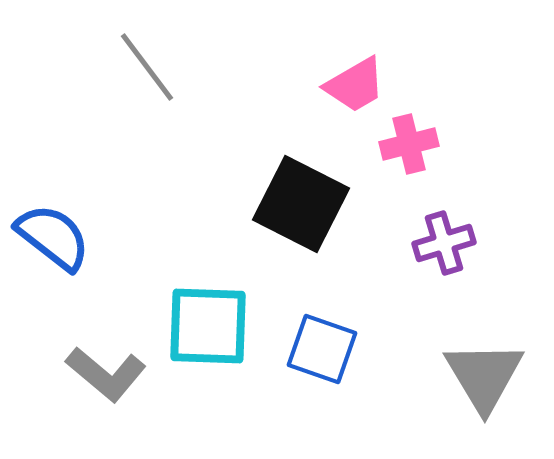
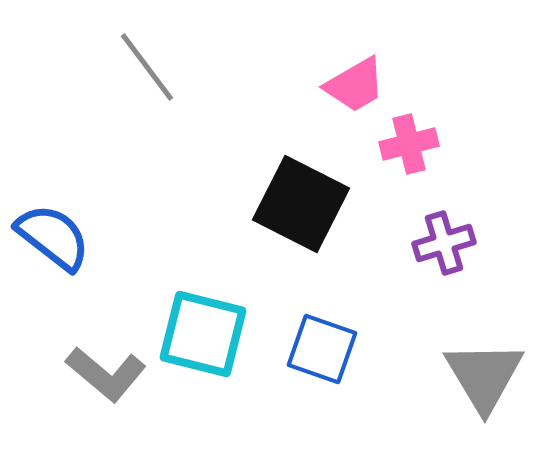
cyan square: moved 5 px left, 8 px down; rotated 12 degrees clockwise
